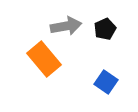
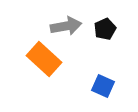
orange rectangle: rotated 8 degrees counterclockwise
blue square: moved 3 px left, 4 px down; rotated 10 degrees counterclockwise
